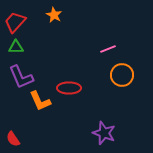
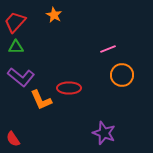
purple L-shape: rotated 28 degrees counterclockwise
orange L-shape: moved 1 px right, 1 px up
